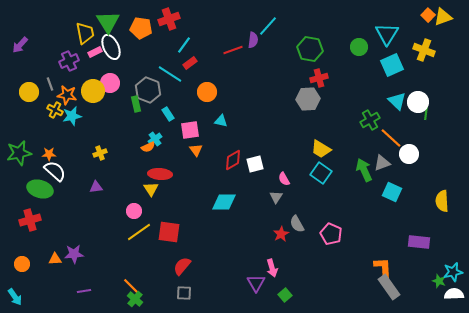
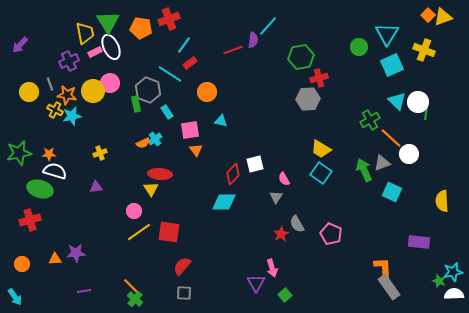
green hexagon at (310, 49): moved 9 px left, 8 px down; rotated 20 degrees counterclockwise
cyan rectangle at (168, 114): moved 1 px left, 2 px up
orange semicircle at (148, 147): moved 5 px left, 4 px up
red diamond at (233, 160): moved 14 px down; rotated 15 degrees counterclockwise
white semicircle at (55, 171): rotated 25 degrees counterclockwise
purple star at (74, 254): moved 2 px right, 1 px up
